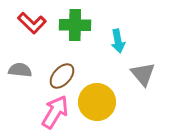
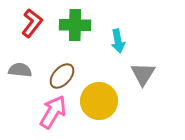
red L-shape: rotated 96 degrees counterclockwise
gray triangle: rotated 12 degrees clockwise
yellow circle: moved 2 px right, 1 px up
pink arrow: moved 2 px left
